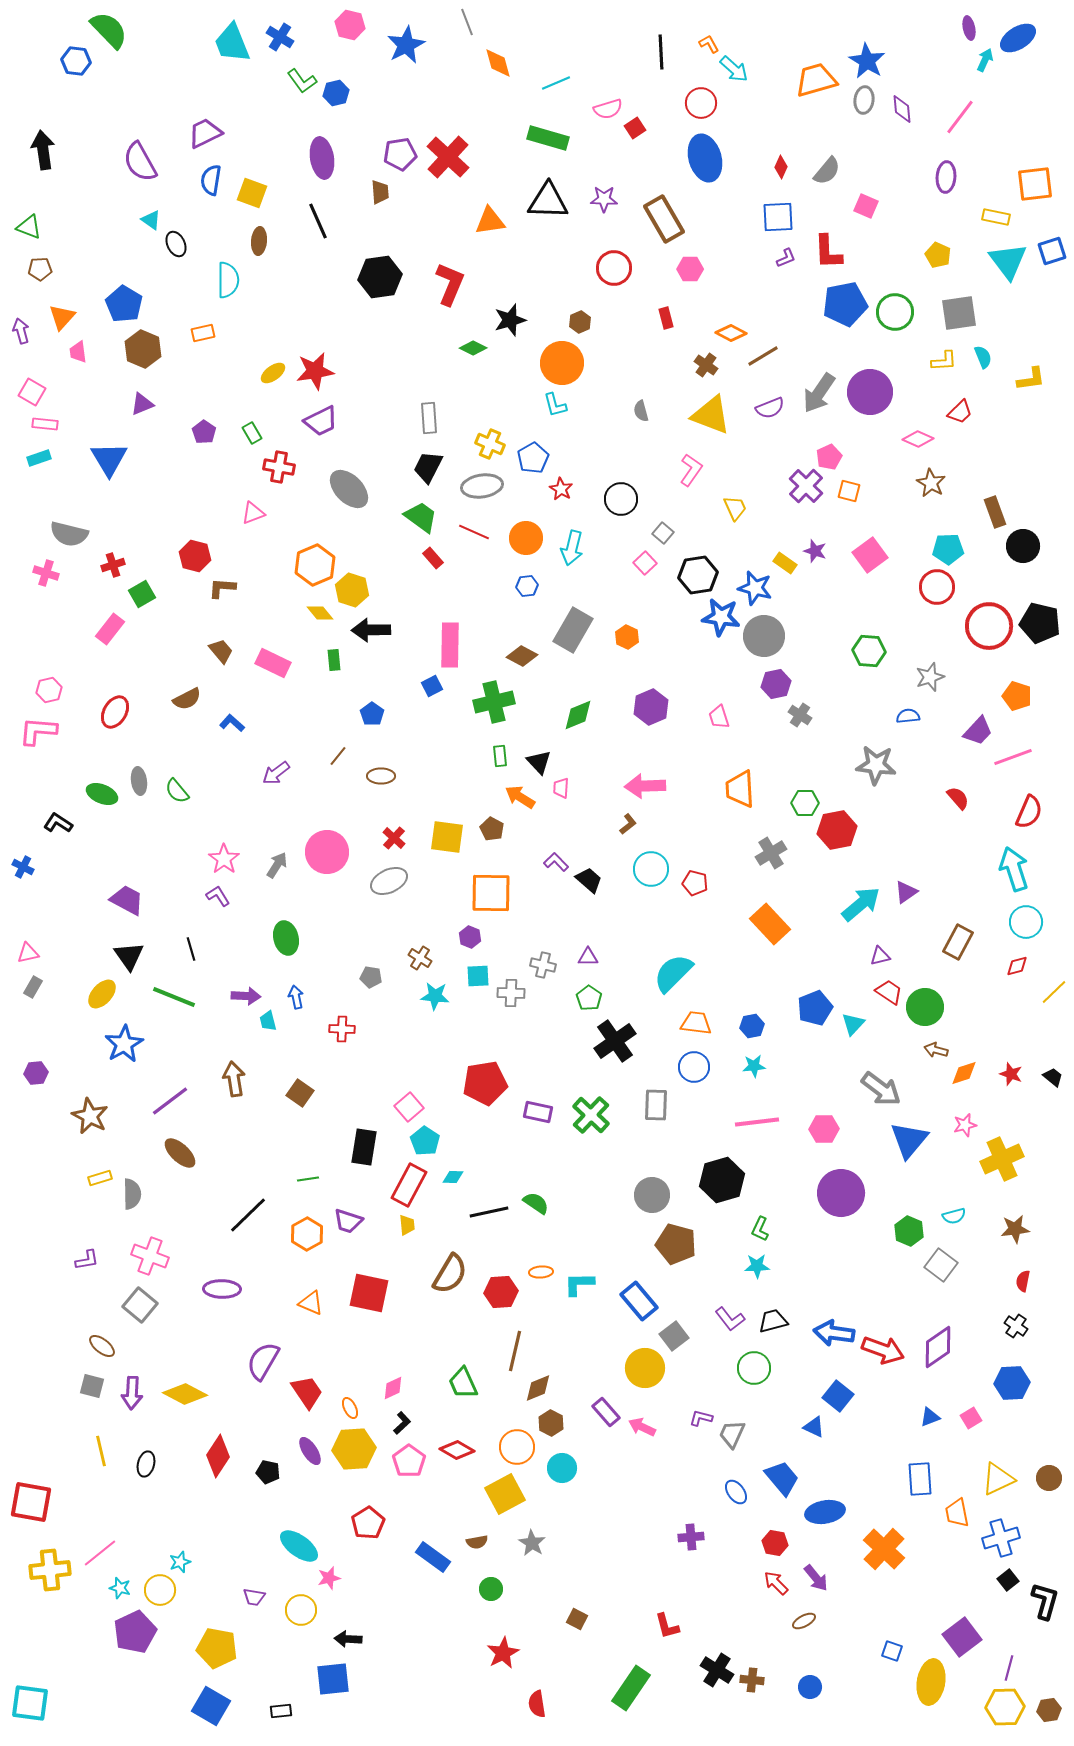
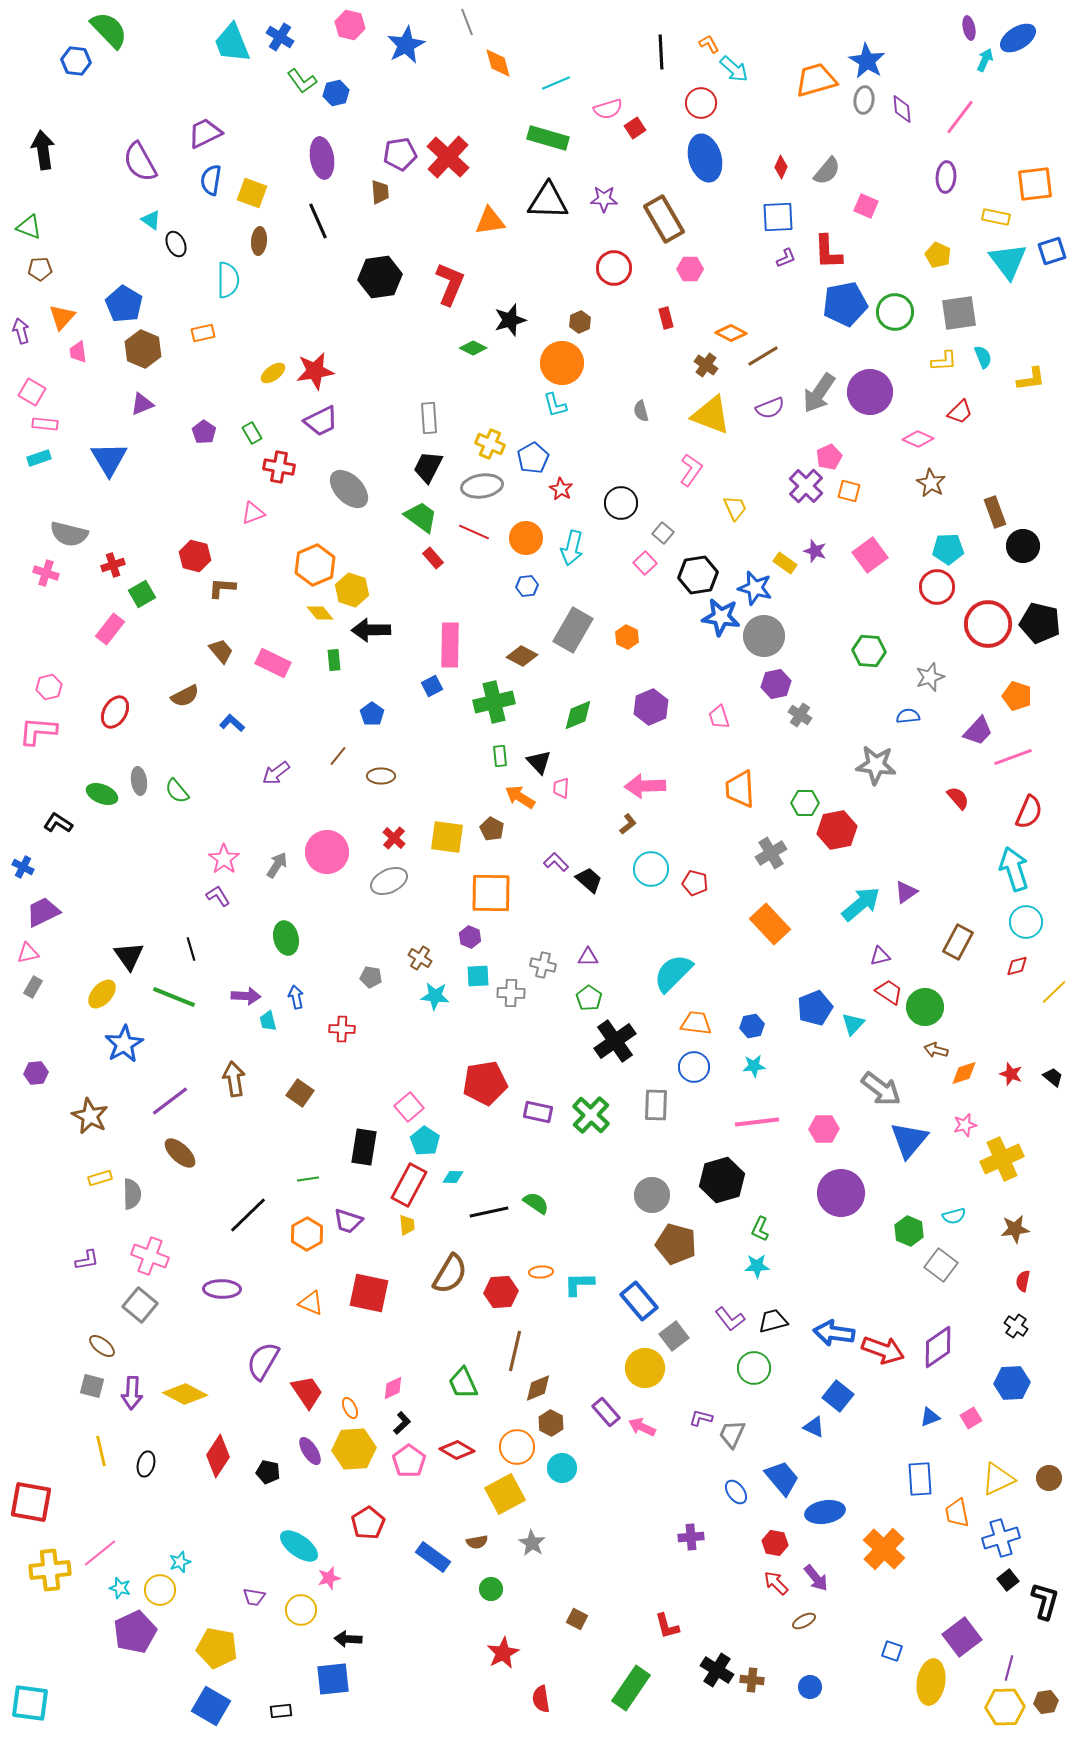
black circle at (621, 499): moved 4 px down
red circle at (989, 626): moved 1 px left, 2 px up
pink hexagon at (49, 690): moved 3 px up
brown semicircle at (187, 699): moved 2 px left, 3 px up
purple trapezoid at (127, 900): moved 84 px left, 12 px down; rotated 54 degrees counterclockwise
red semicircle at (537, 1704): moved 4 px right, 5 px up
brown hexagon at (1049, 1710): moved 3 px left, 8 px up
